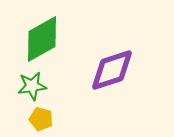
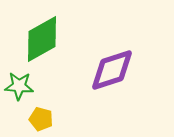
green star: moved 13 px left; rotated 12 degrees clockwise
